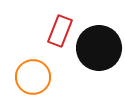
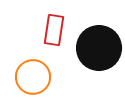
red rectangle: moved 6 px left, 1 px up; rotated 12 degrees counterclockwise
